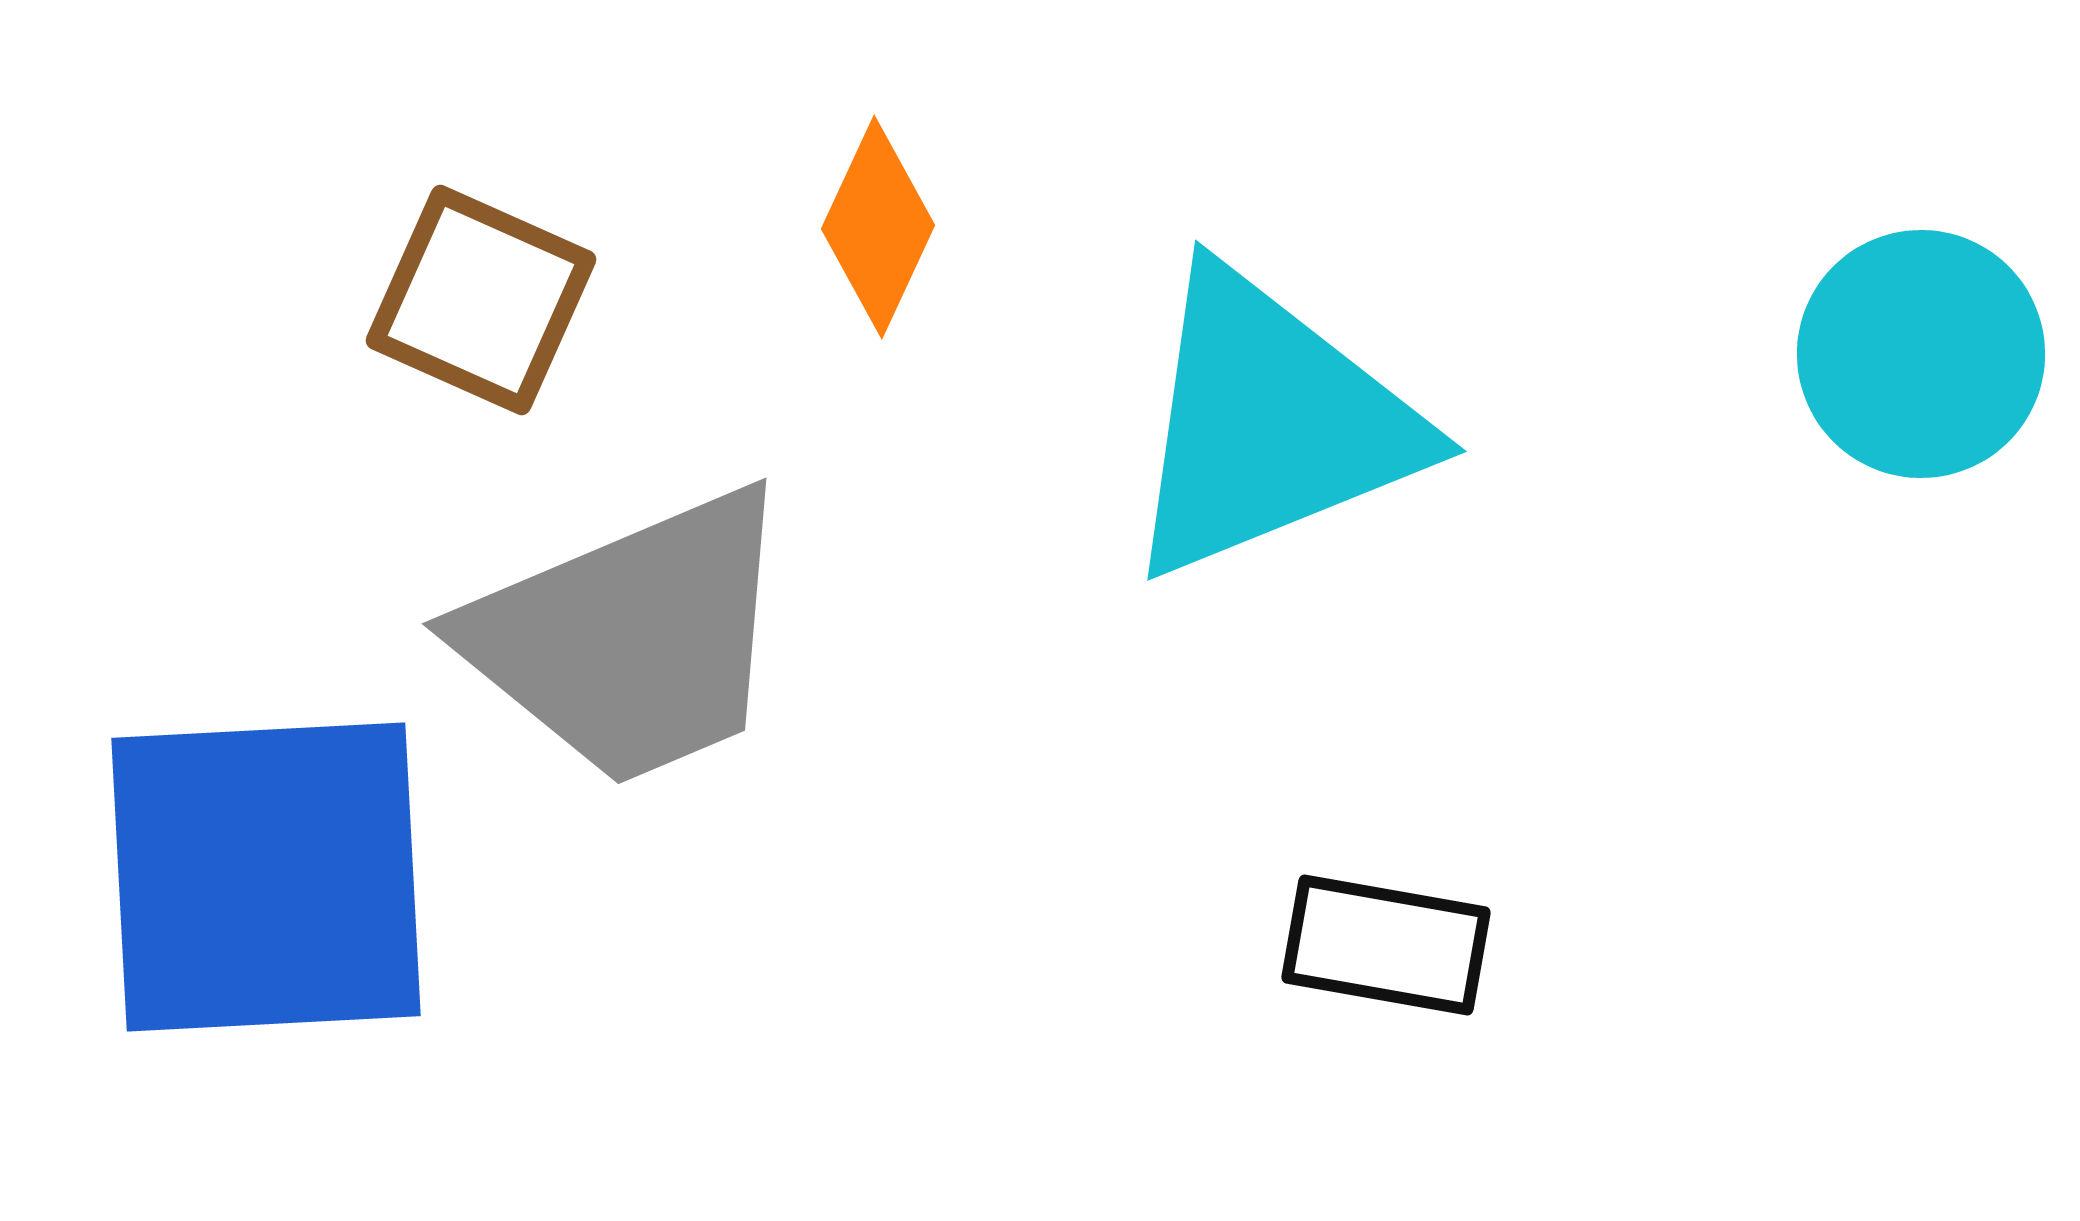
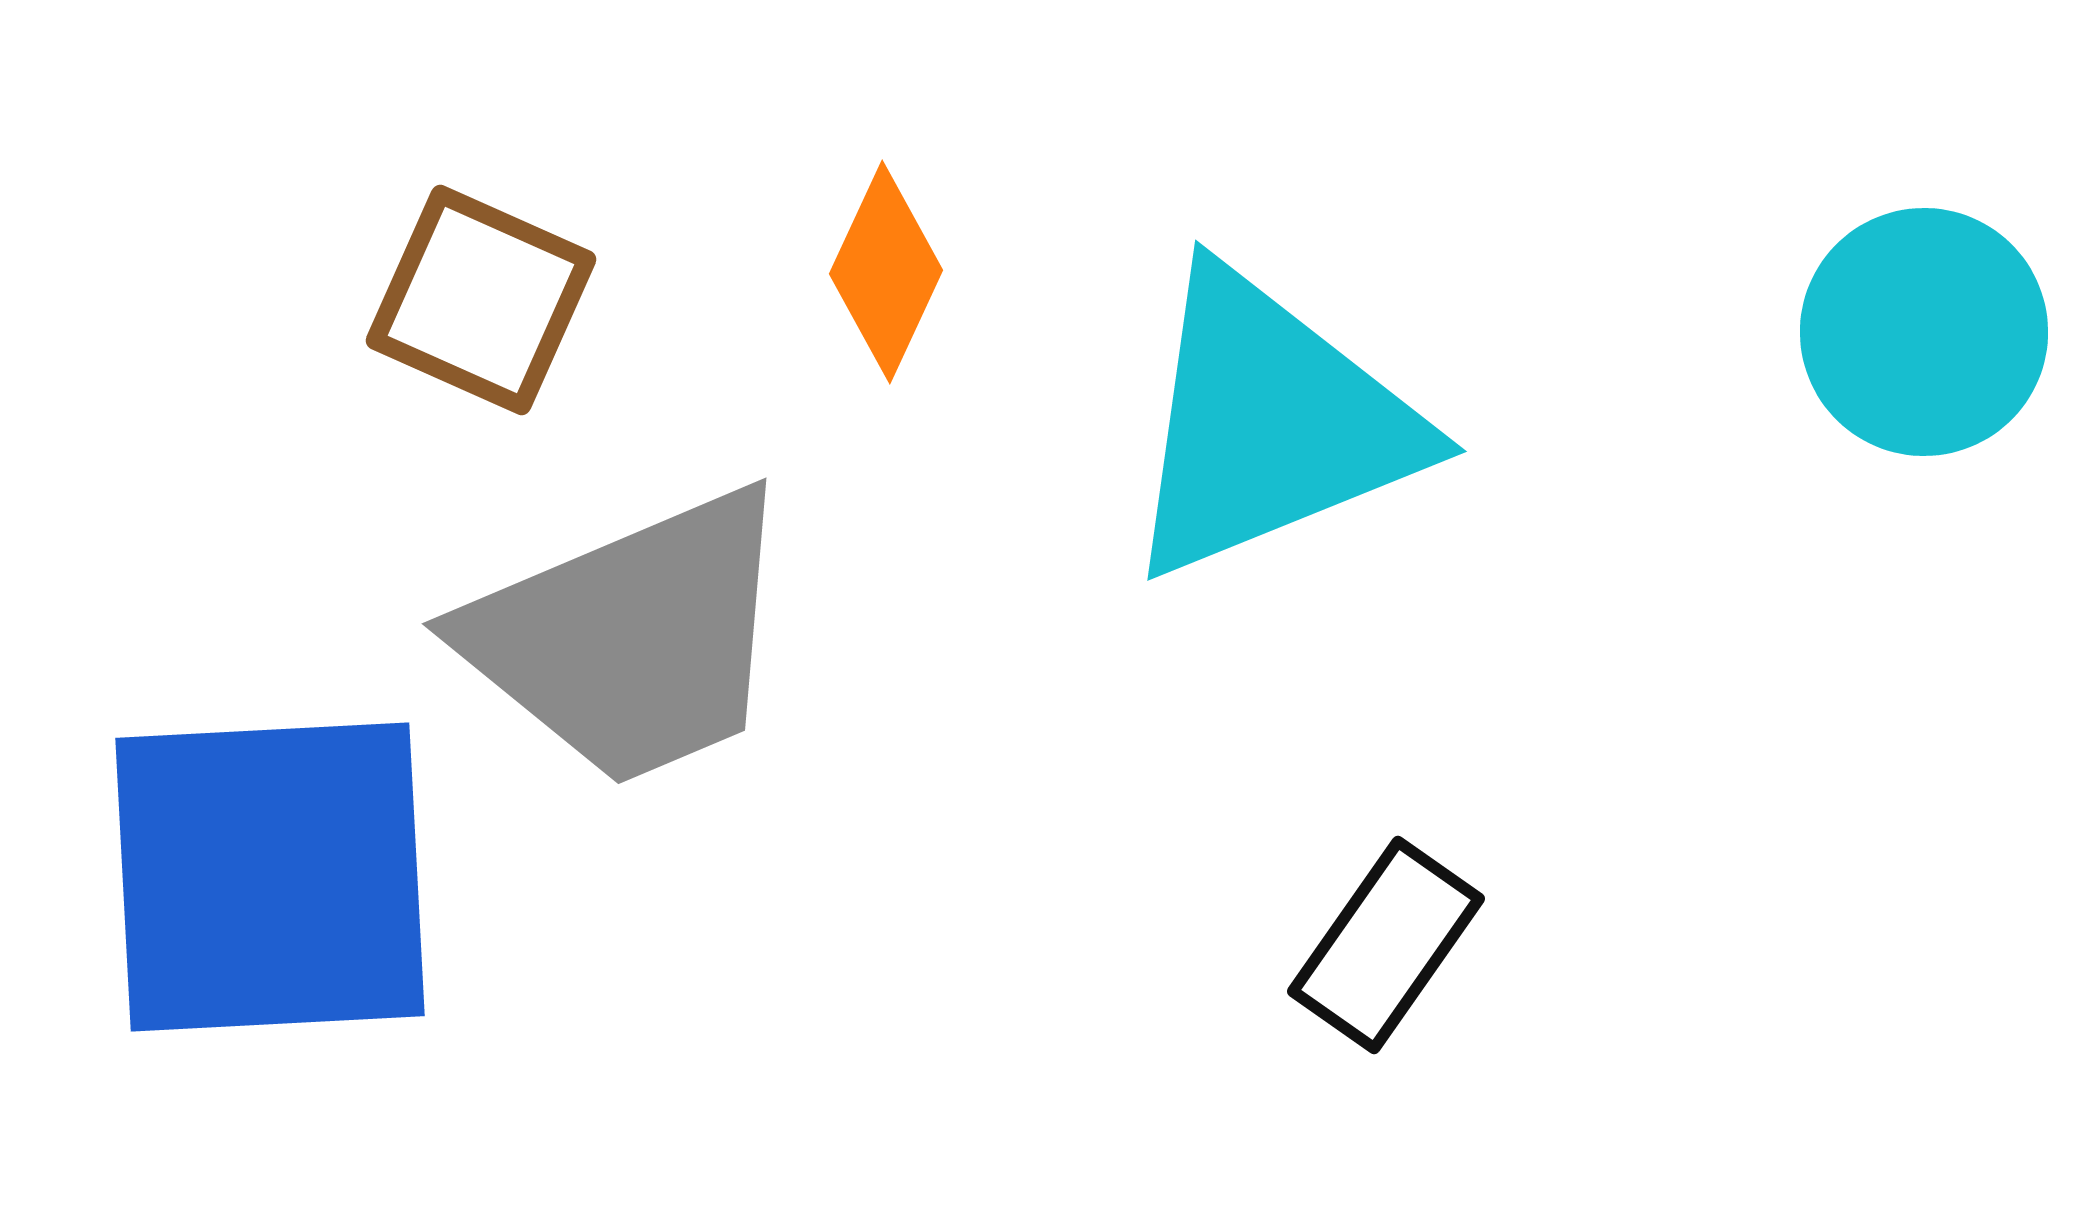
orange diamond: moved 8 px right, 45 px down
cyan circle: moved 3 px right, 22 px up
blue square: moved 4 px right
black rectangle: rotated 65 degrees counterclockwise
